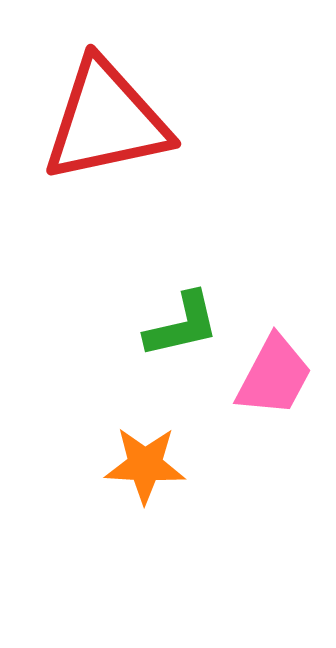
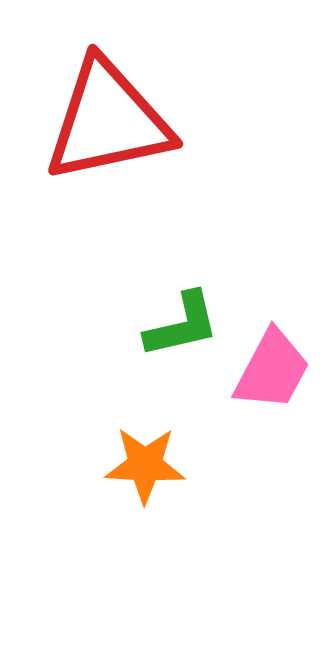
red triangle: moved 2 px right
pink trapezoid: moved 2 px left, 6 px up
